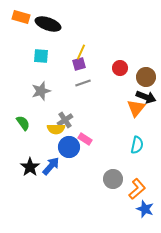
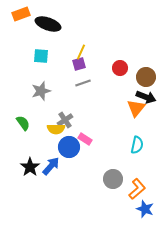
orange rectangle: moved 3 px up; rotated 36 degrees counterclockwise
